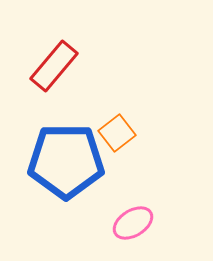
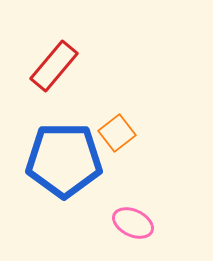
blue pentagon: moved 2 px left, 1 px up
pink ellipse: rotated 57 degrees clockwise
